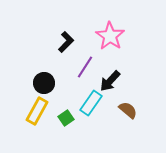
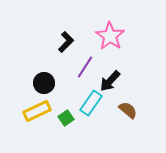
yellow rectangle: rotated 36 degrees clockwise
